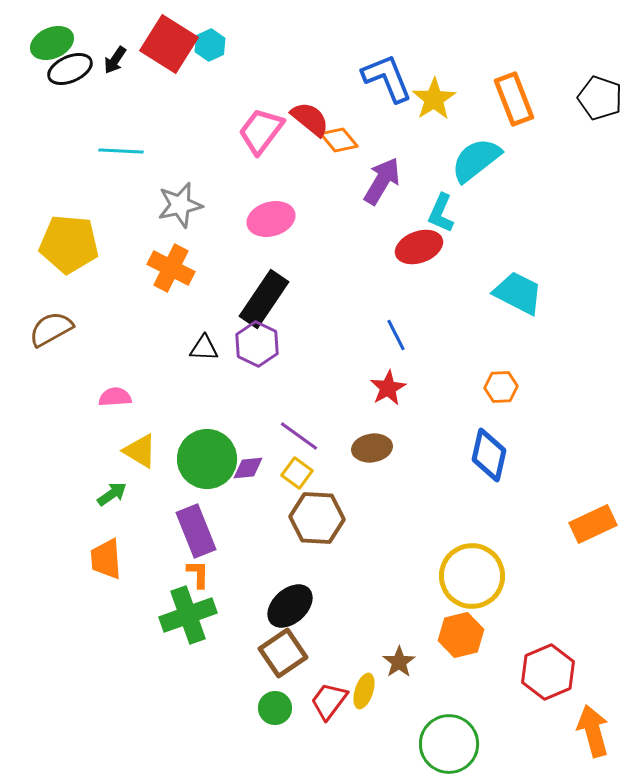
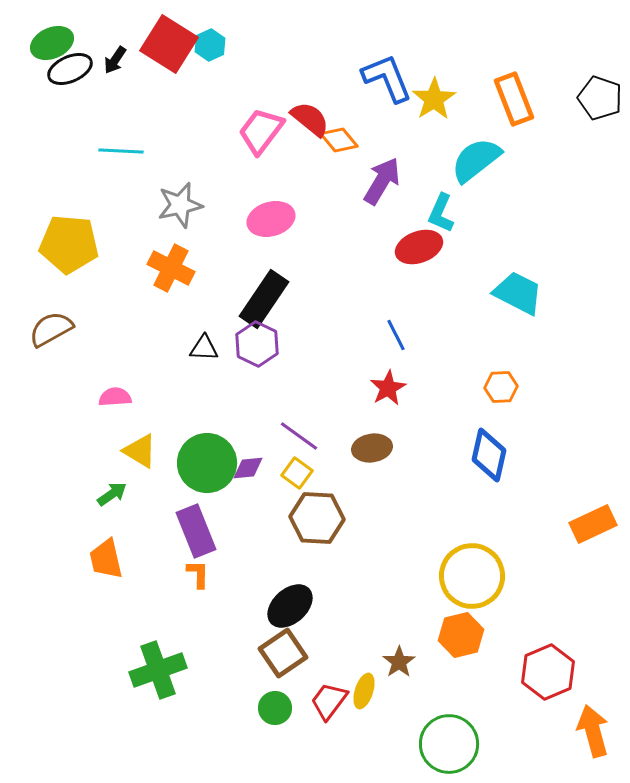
green circle at (207, 459): moved 4 px down
orange trapezoid at (106, 559): rotated 9 degrees counterclockwise
green cross at (188, 615): moved 30 px left, 55 px down
